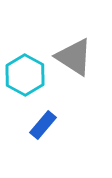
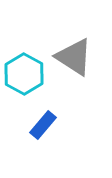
cyan hexagon: moved 1 px left, 1 px up
